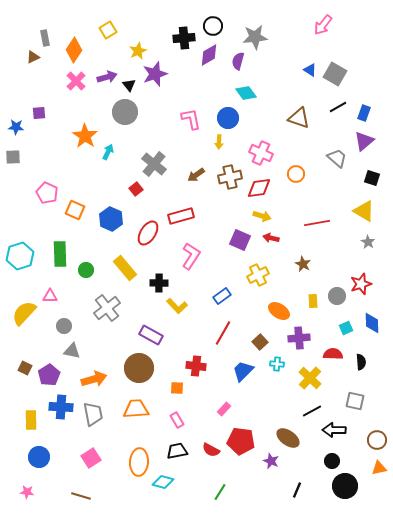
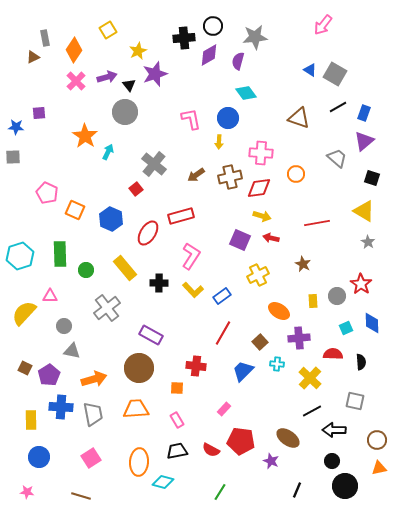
pink cross at (261, 153): rotated 20 degrees counterclockwise
red star at (361, 284): rotated 20 degrees counterclockwise
yellow L-shape at (177, 306): moved 16 px right, 16 px up
